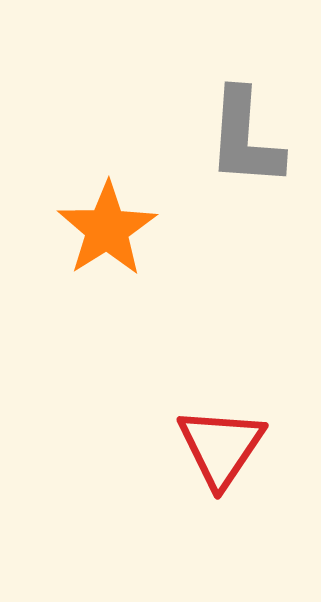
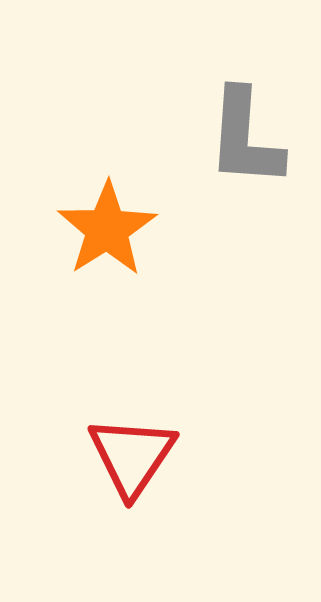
red triangle: moved 89 px left, 9 px down
